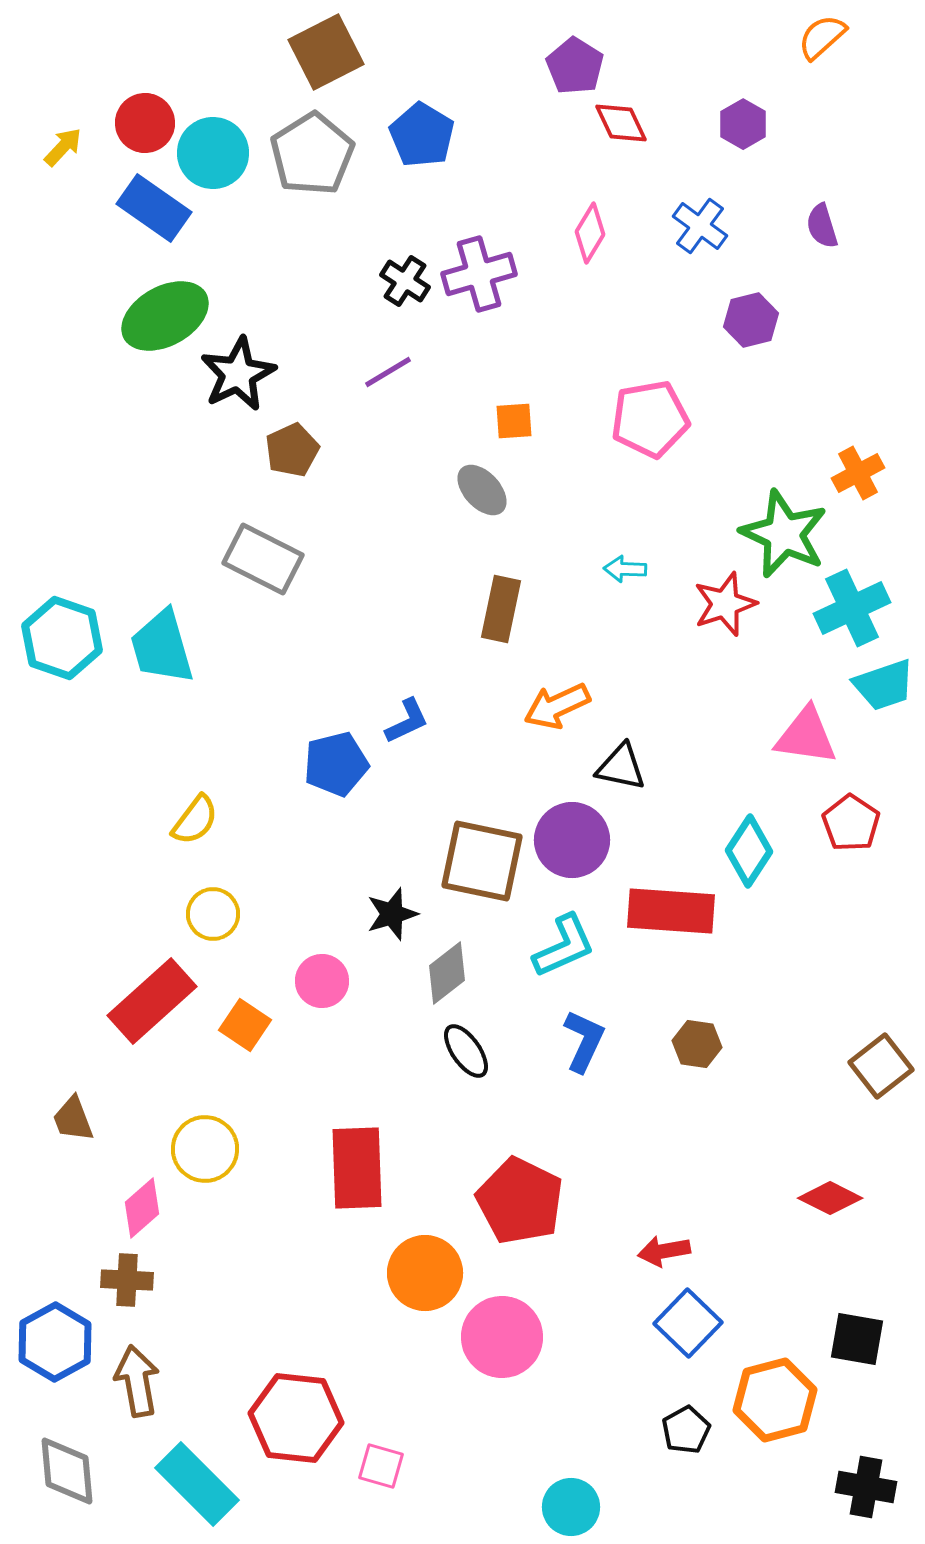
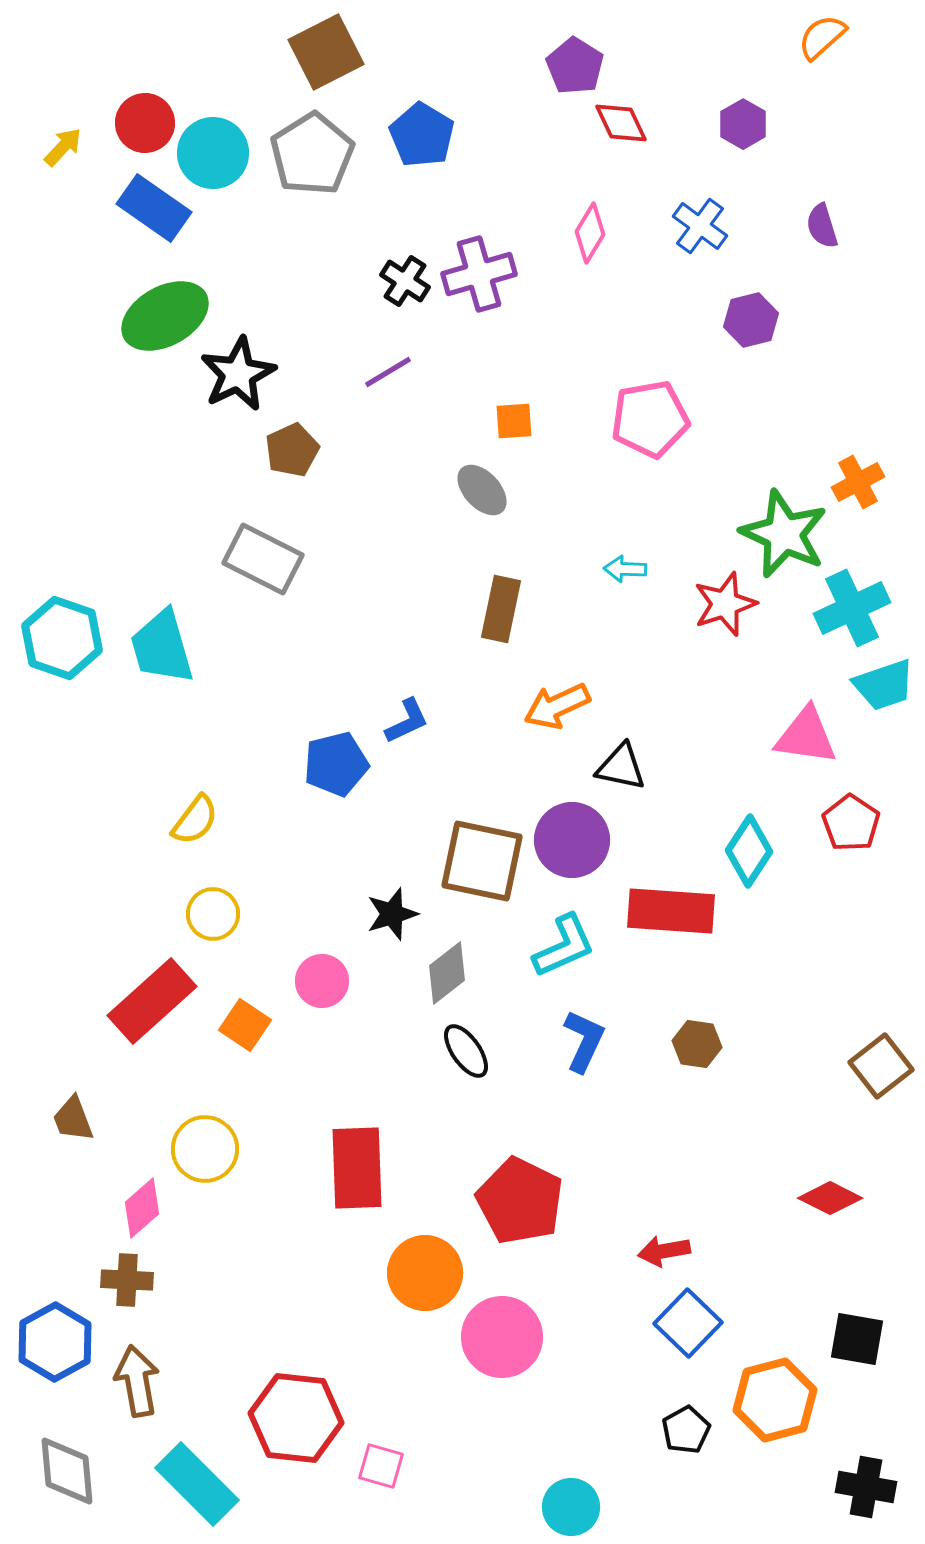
orange cross at (858, 473): moved 9 px down
